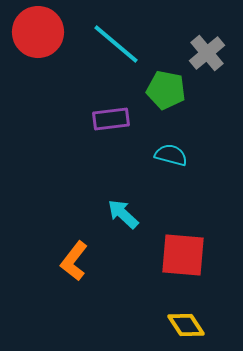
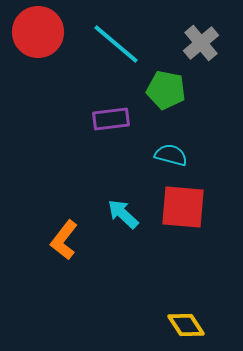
gray cross: moved 6 px left, 10 px up
red square: moved 48 px up
orange L-shape: moved 10 px left, 21 px up
